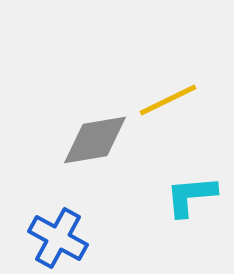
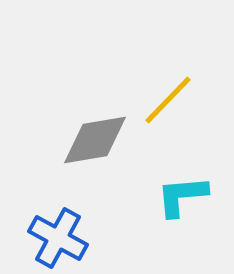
yellow line: rotated 20 degrees counterclockwise
cyan L-shape: moved 9 px left
